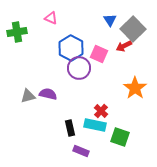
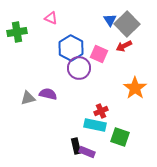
gray square: moved 6 px left, 5 px up
gray triangle: moved 2 px down
red cross: rotated 24 degrees clockwise
black rectangle: moved 6 px right, 18 px down
purple rectangle: moved 6 px right, 1 px down
